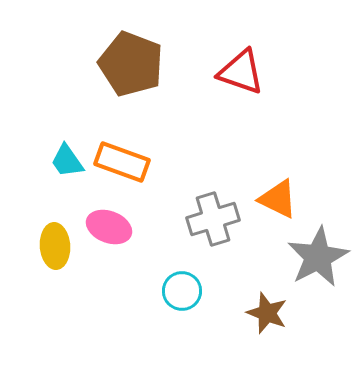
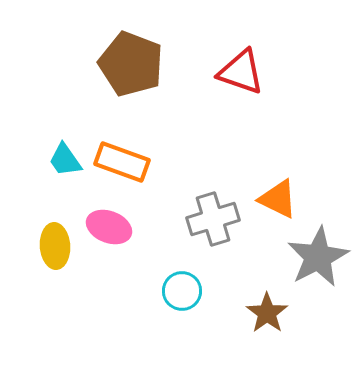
cyan trapezoid: moved 2 px left, 1 px up
brown star: rotated 15 degrees clockwise
